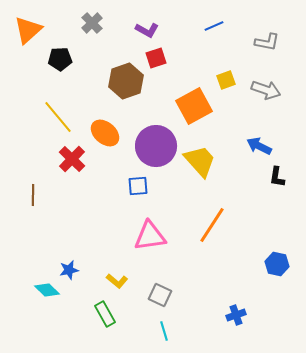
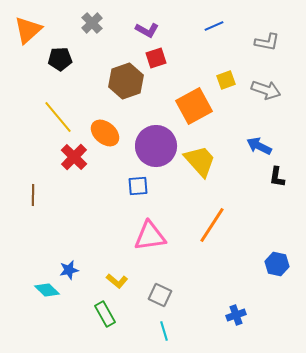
red cross: moved 2 px right, 2 px up
